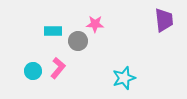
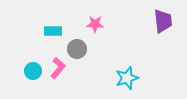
purple trapezoid: moved 1 px left, 1 px down
gray circle: moved 1 px left, 8 px down
cyan star: moved 3 px right
